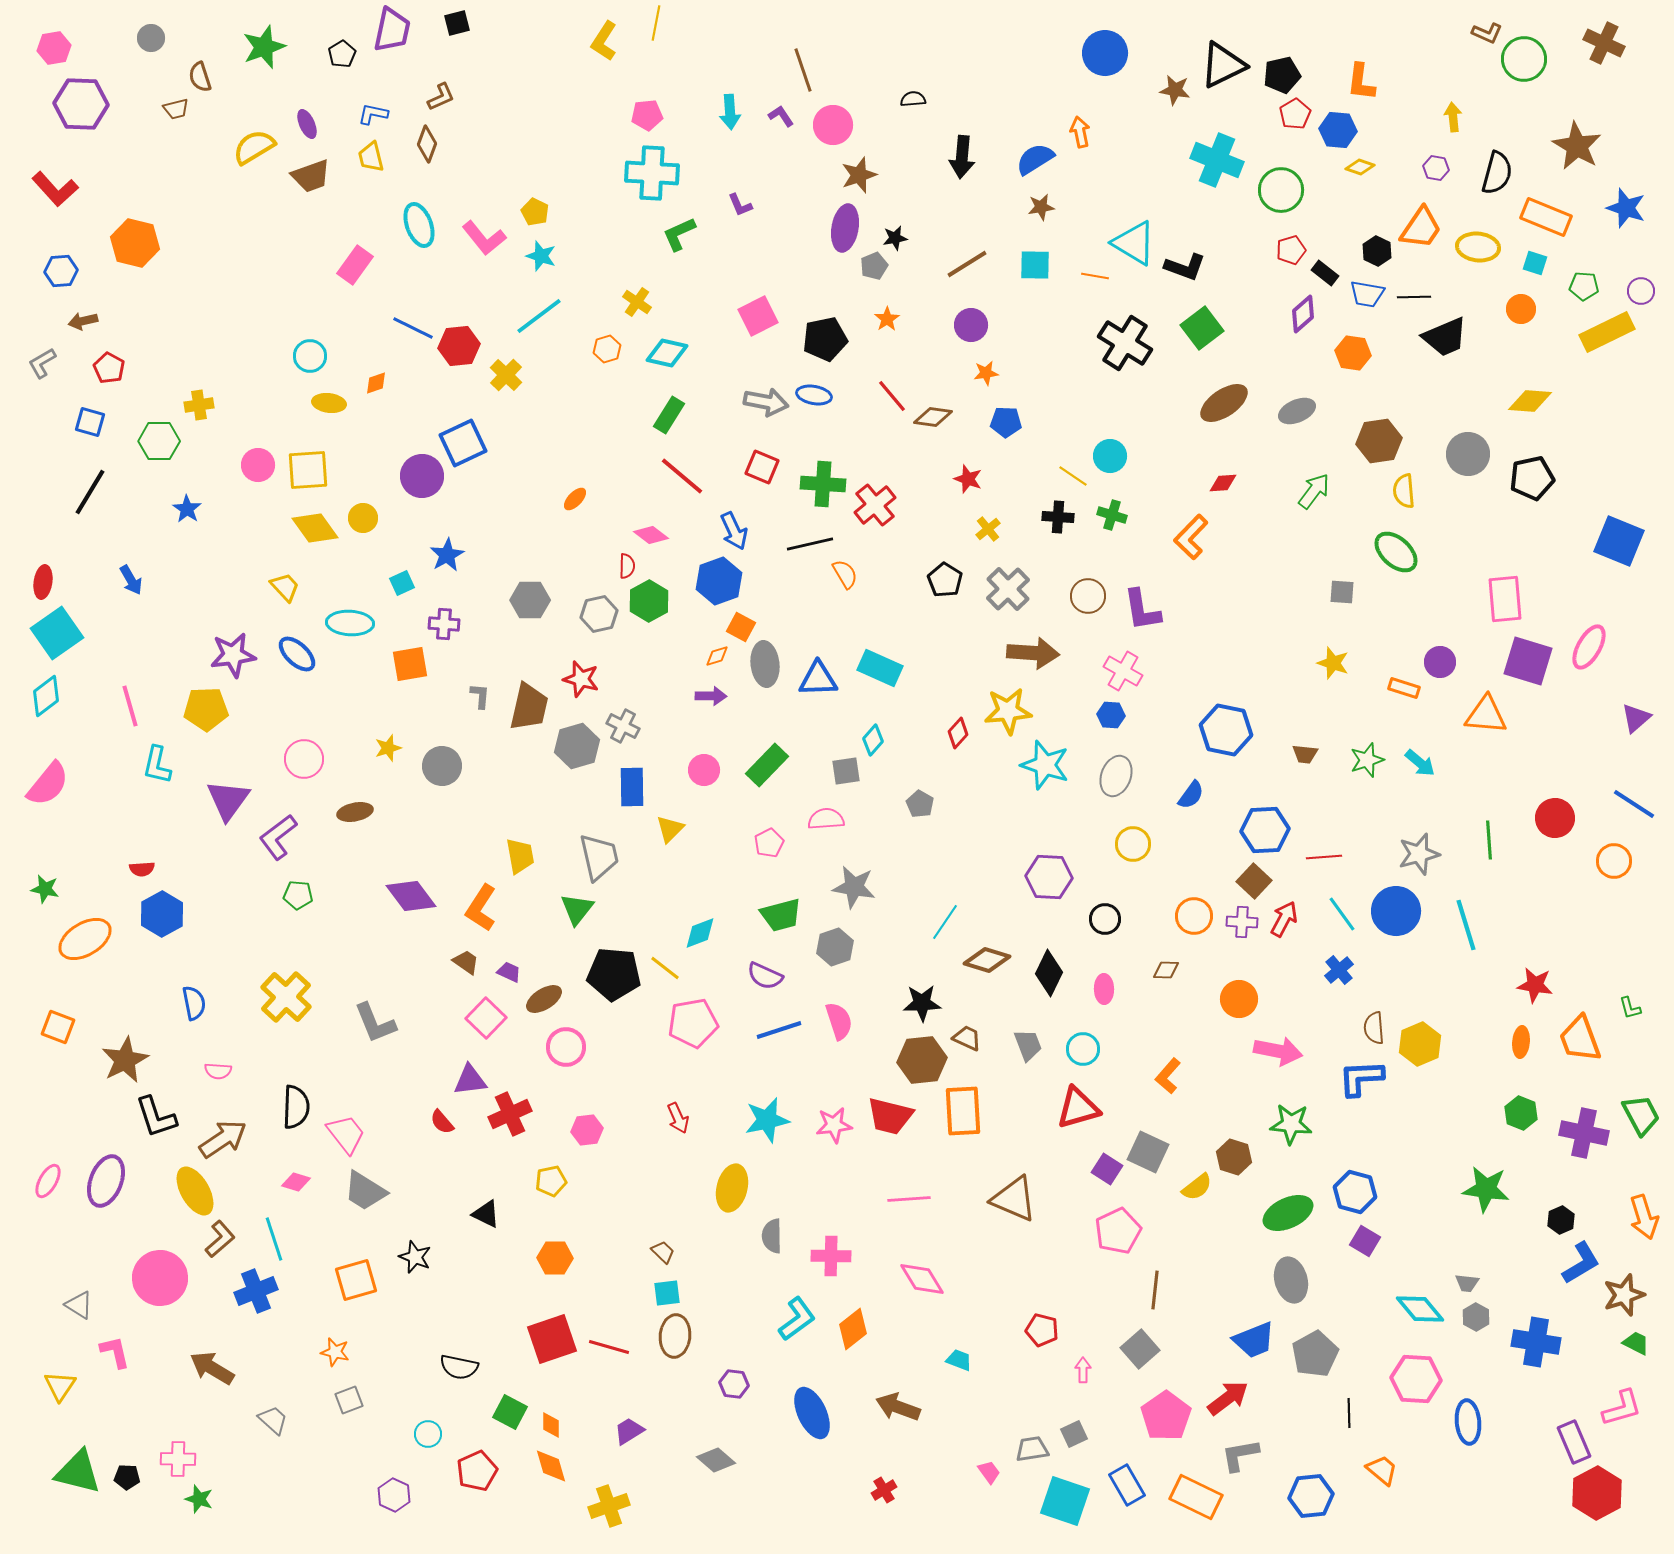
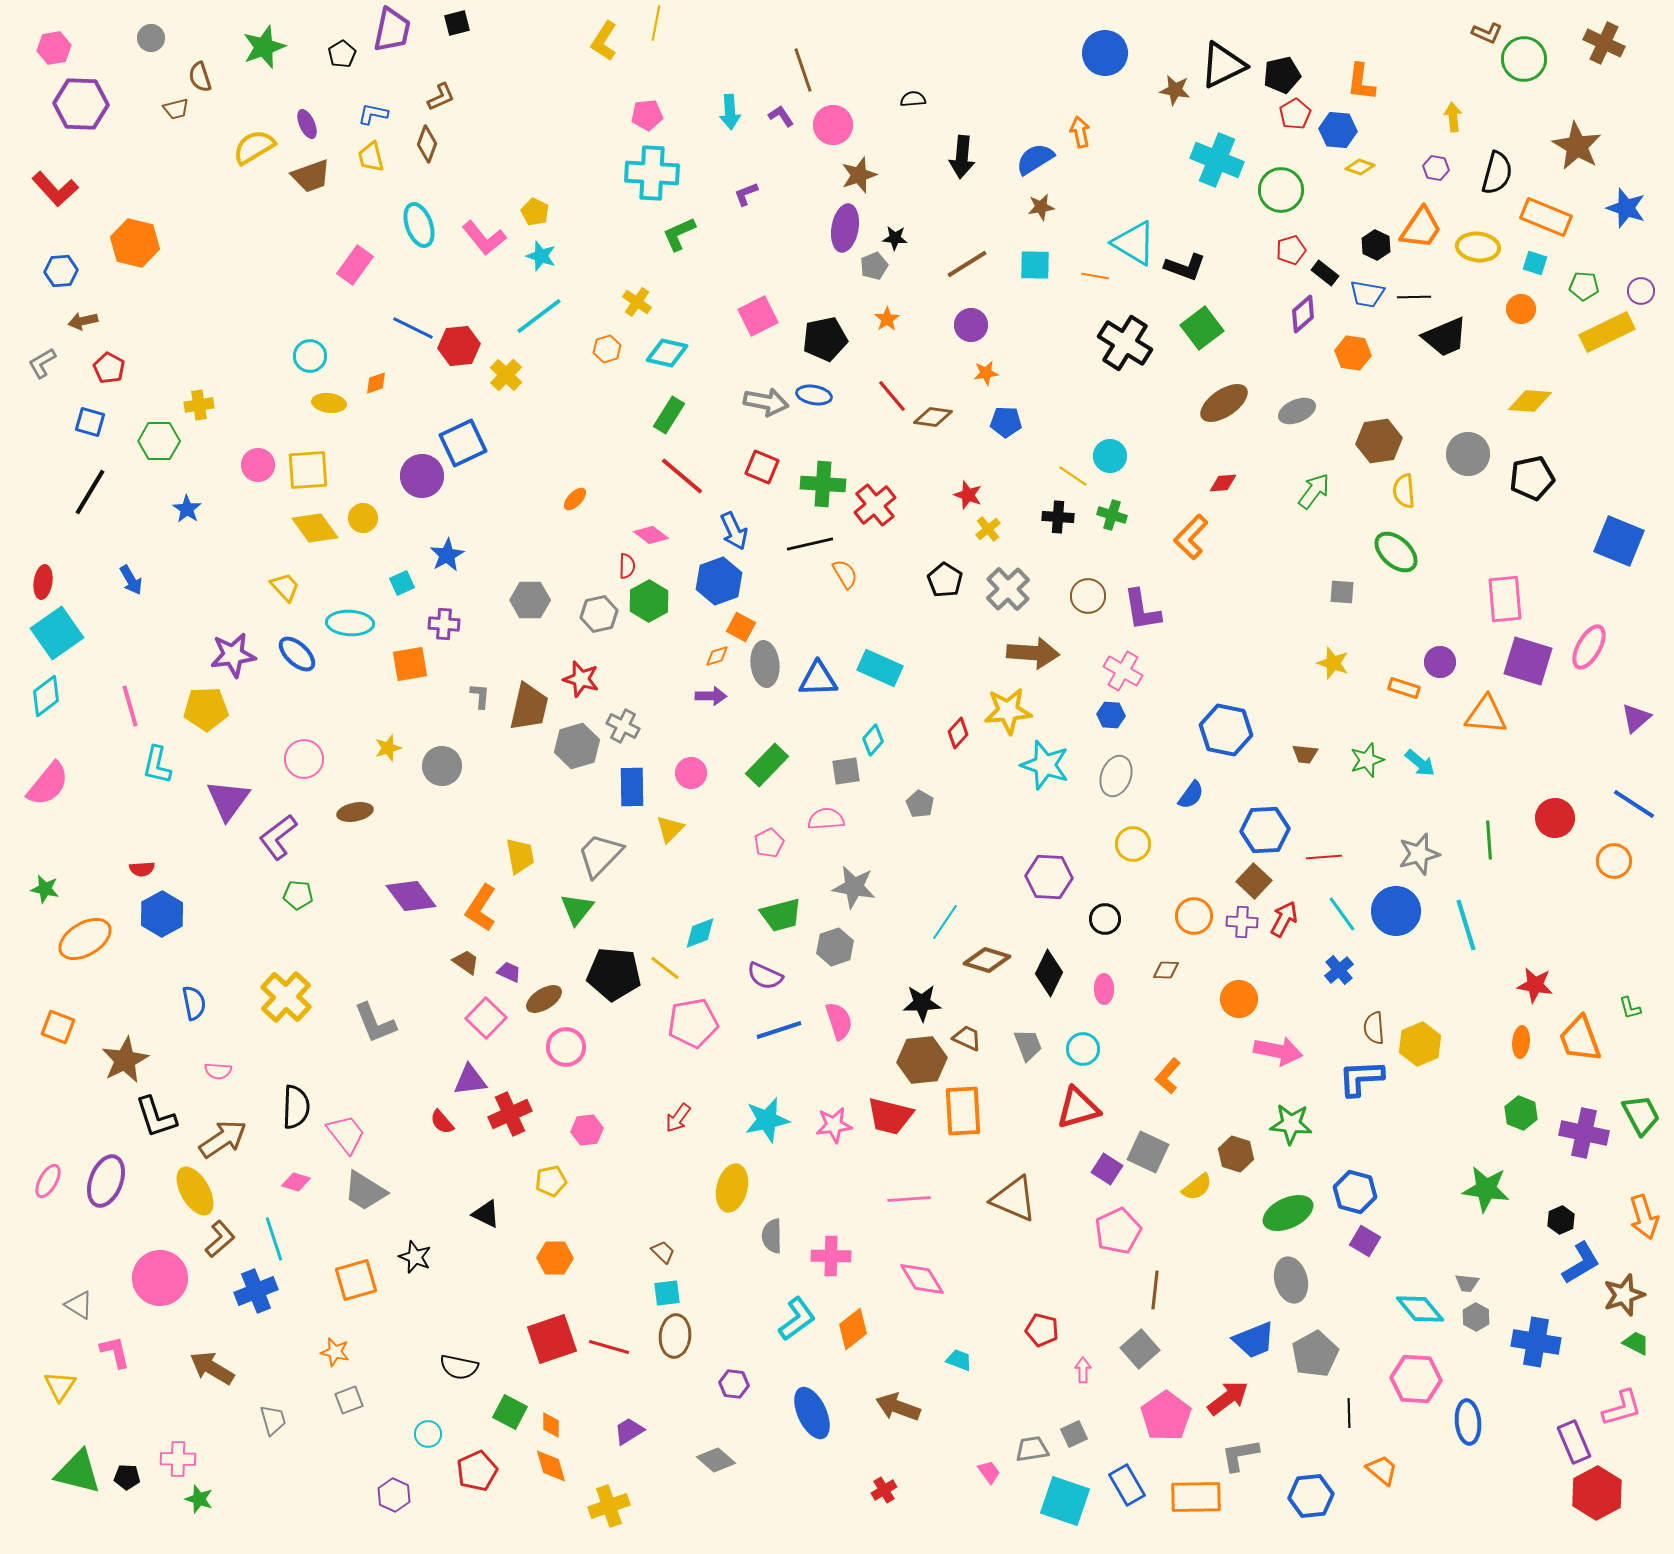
purple L-shape at (740, 205): moved 6 px right, 11 px up; rotated 92 degrees clockwise
black star at (895, 238): rotated 15 degrees clockwise
black hexagon at (1377, 251): moved 1 px left, 6 px up
red star at (968, 479): moved 16 px down
pink circle at (704, 770): moved 13 px left, 3 px down
gray trapezoid at (599, 857): moved 1 px right, 2 px up; rotated 123 degrees counterclockwise
red arrow at (678, 1118): rotated 60 degrees clockwise
brown hexagon at (1234, 1157): moved 2 px right, 3 px up
gray trapezoid at (273, 1420): rotated 32 degrees clockwise
orange rectangle at (1196, 1497): rotated 27 degrees counterclockwise
